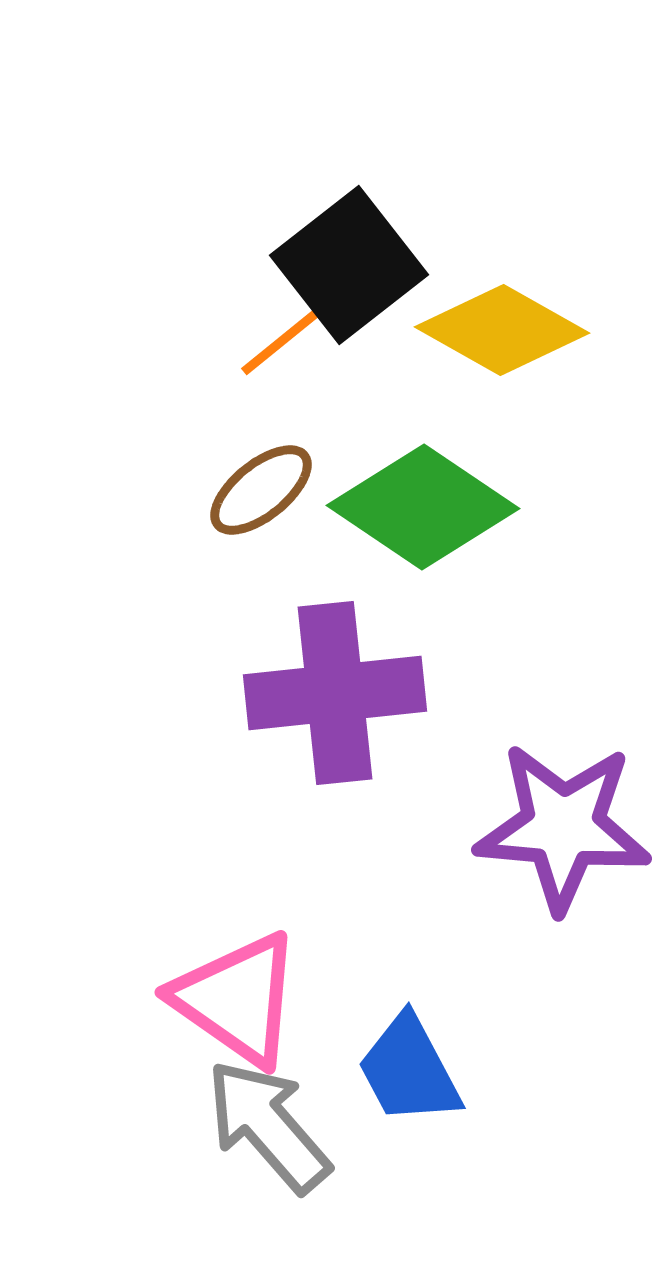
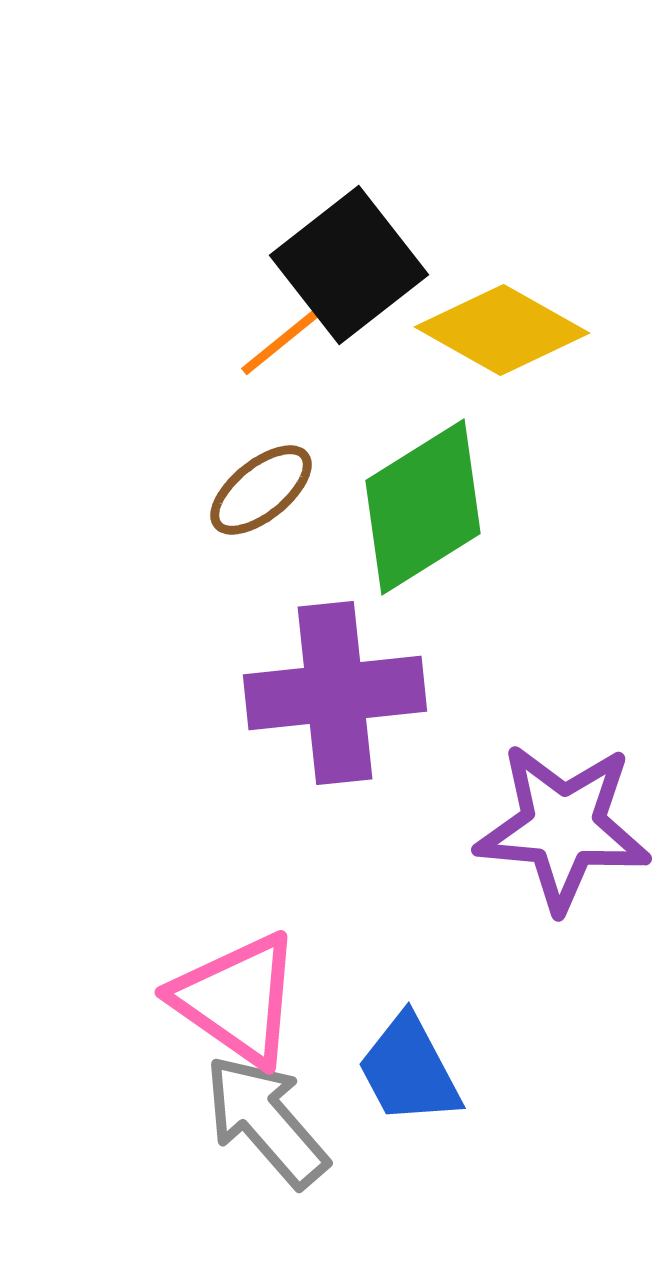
green diamond: rotated 66 degrees counterclockwise
gray arrow: moved 2 px left, 5 px up
